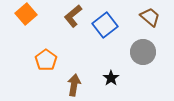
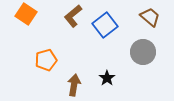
orange square: rotated 15 degrees counterclockwise
orange pentagon: rotated 20 degrees clockwise
black star: moved 4 px left
